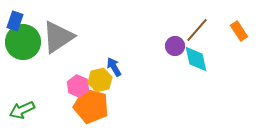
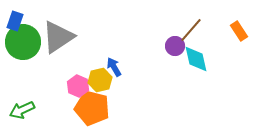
brown line: moved 6 px left
orange pentagon: moved 1 px right, 2 px down
